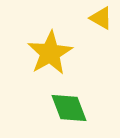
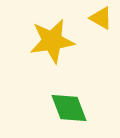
yellow star: moved 2 px right, 12 px up; rotated 21 degrees clockwise
